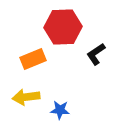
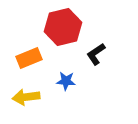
red hexagon: rotated 12 degrees counterclockwise
orange rectangle: moved 4 px left, 1 px up
blue star: moved 6 px right, 29 px up
